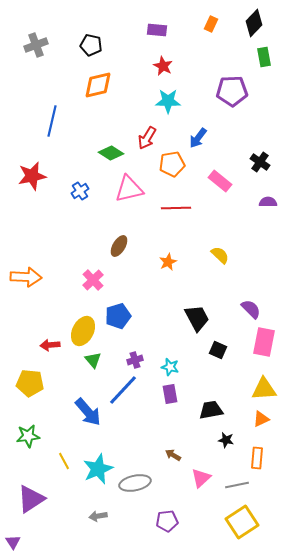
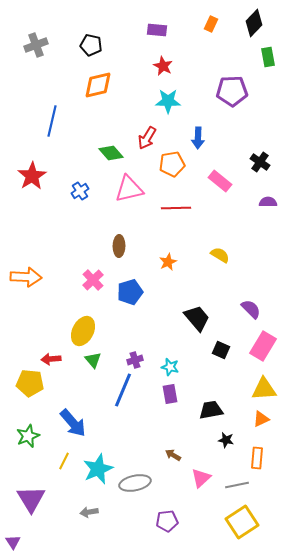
green rectangle at (264, 57): moved 4 px right
blue arrow at (198, 138): rotated 35 degrees counterclockwise
green diamond at (111, 153): rotated 15 degrees clockwise
red star at (32, 176): rotated 20 degrees counterclockwise
brown ellipse at (119, 246): rotated 30 degrees counterclockwise
yellow semicircle at (220, 255): rotated 12 degrees counterclockwise
blue pentagon at (118, 316): moved 12 px right, 24 px up
black trapezoid at (197, 318): rotated 12 degrees counterclockwise
pink rectangle at (264, 342): moved 1 px left, 4 px down; rotated 20 degrees clockwise
red arrow at (50, 345): moved 1 px right, 14 px down
black square at (218, 350): moved 3 px right
blue line at (123, 390): rotated 20 degrees counterclockwise
blue arrow at (88, 412): moved 15 px left, 11 px down
green star at (28, 436): rotated 15 degrees counterclockwise
yellow line at (64, 461): rotated 54 degrees clockwise
purple triangle at (31, 499): rotated 28 degrees counterclockwise
gray arrow at (98, 516): moved 9 px left, 4 px up
